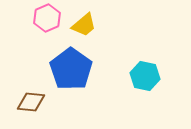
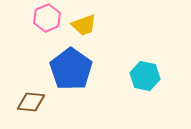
yellow trapezoid: rotated 20 degrees clockwise
